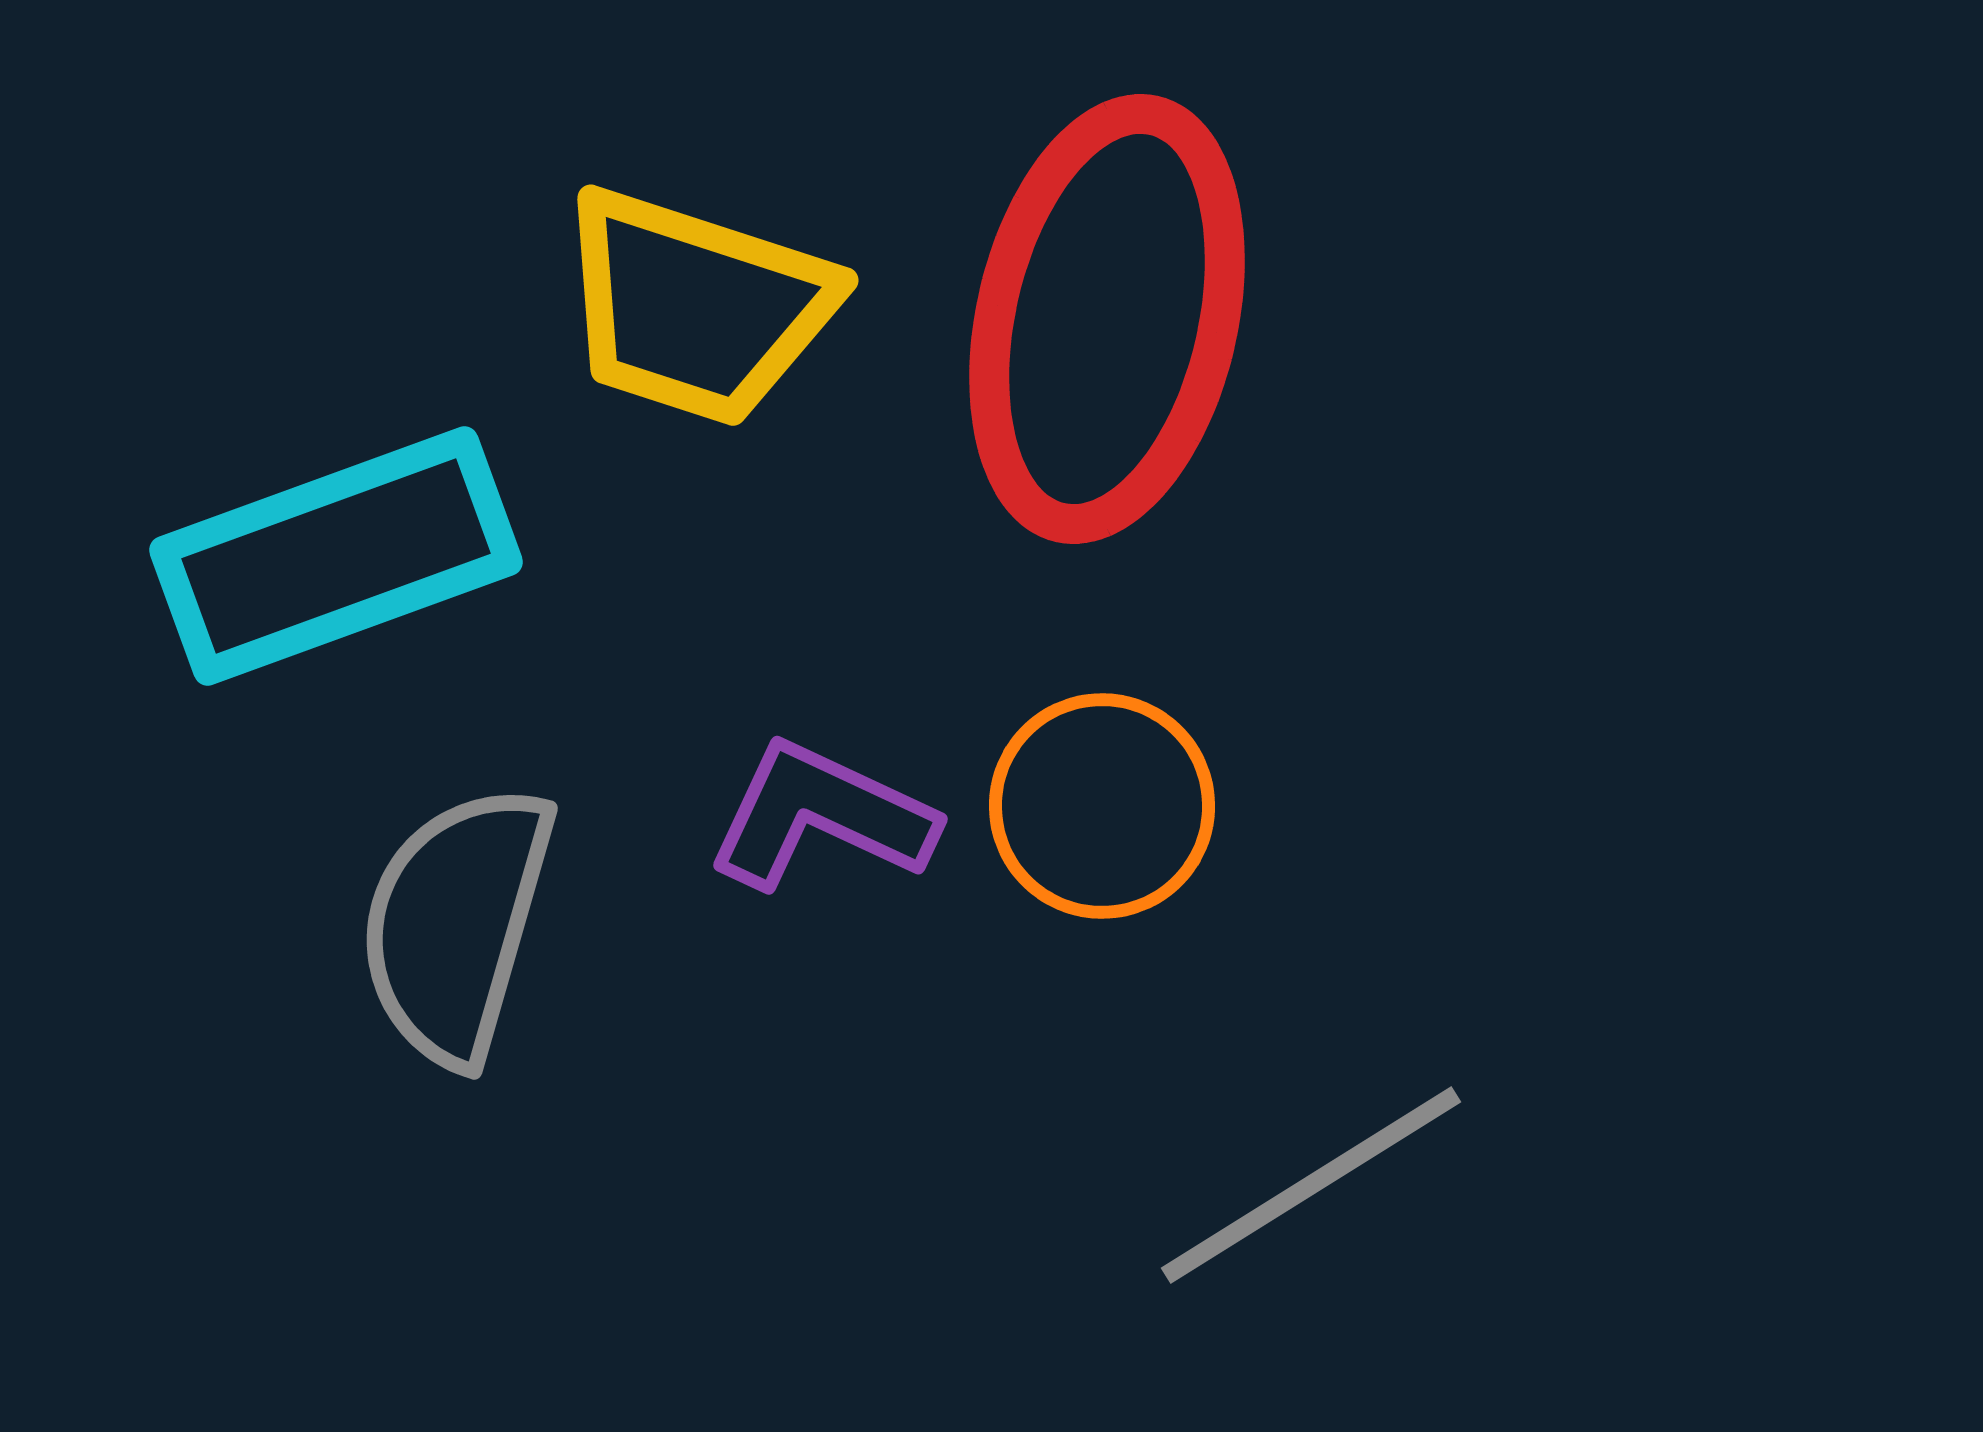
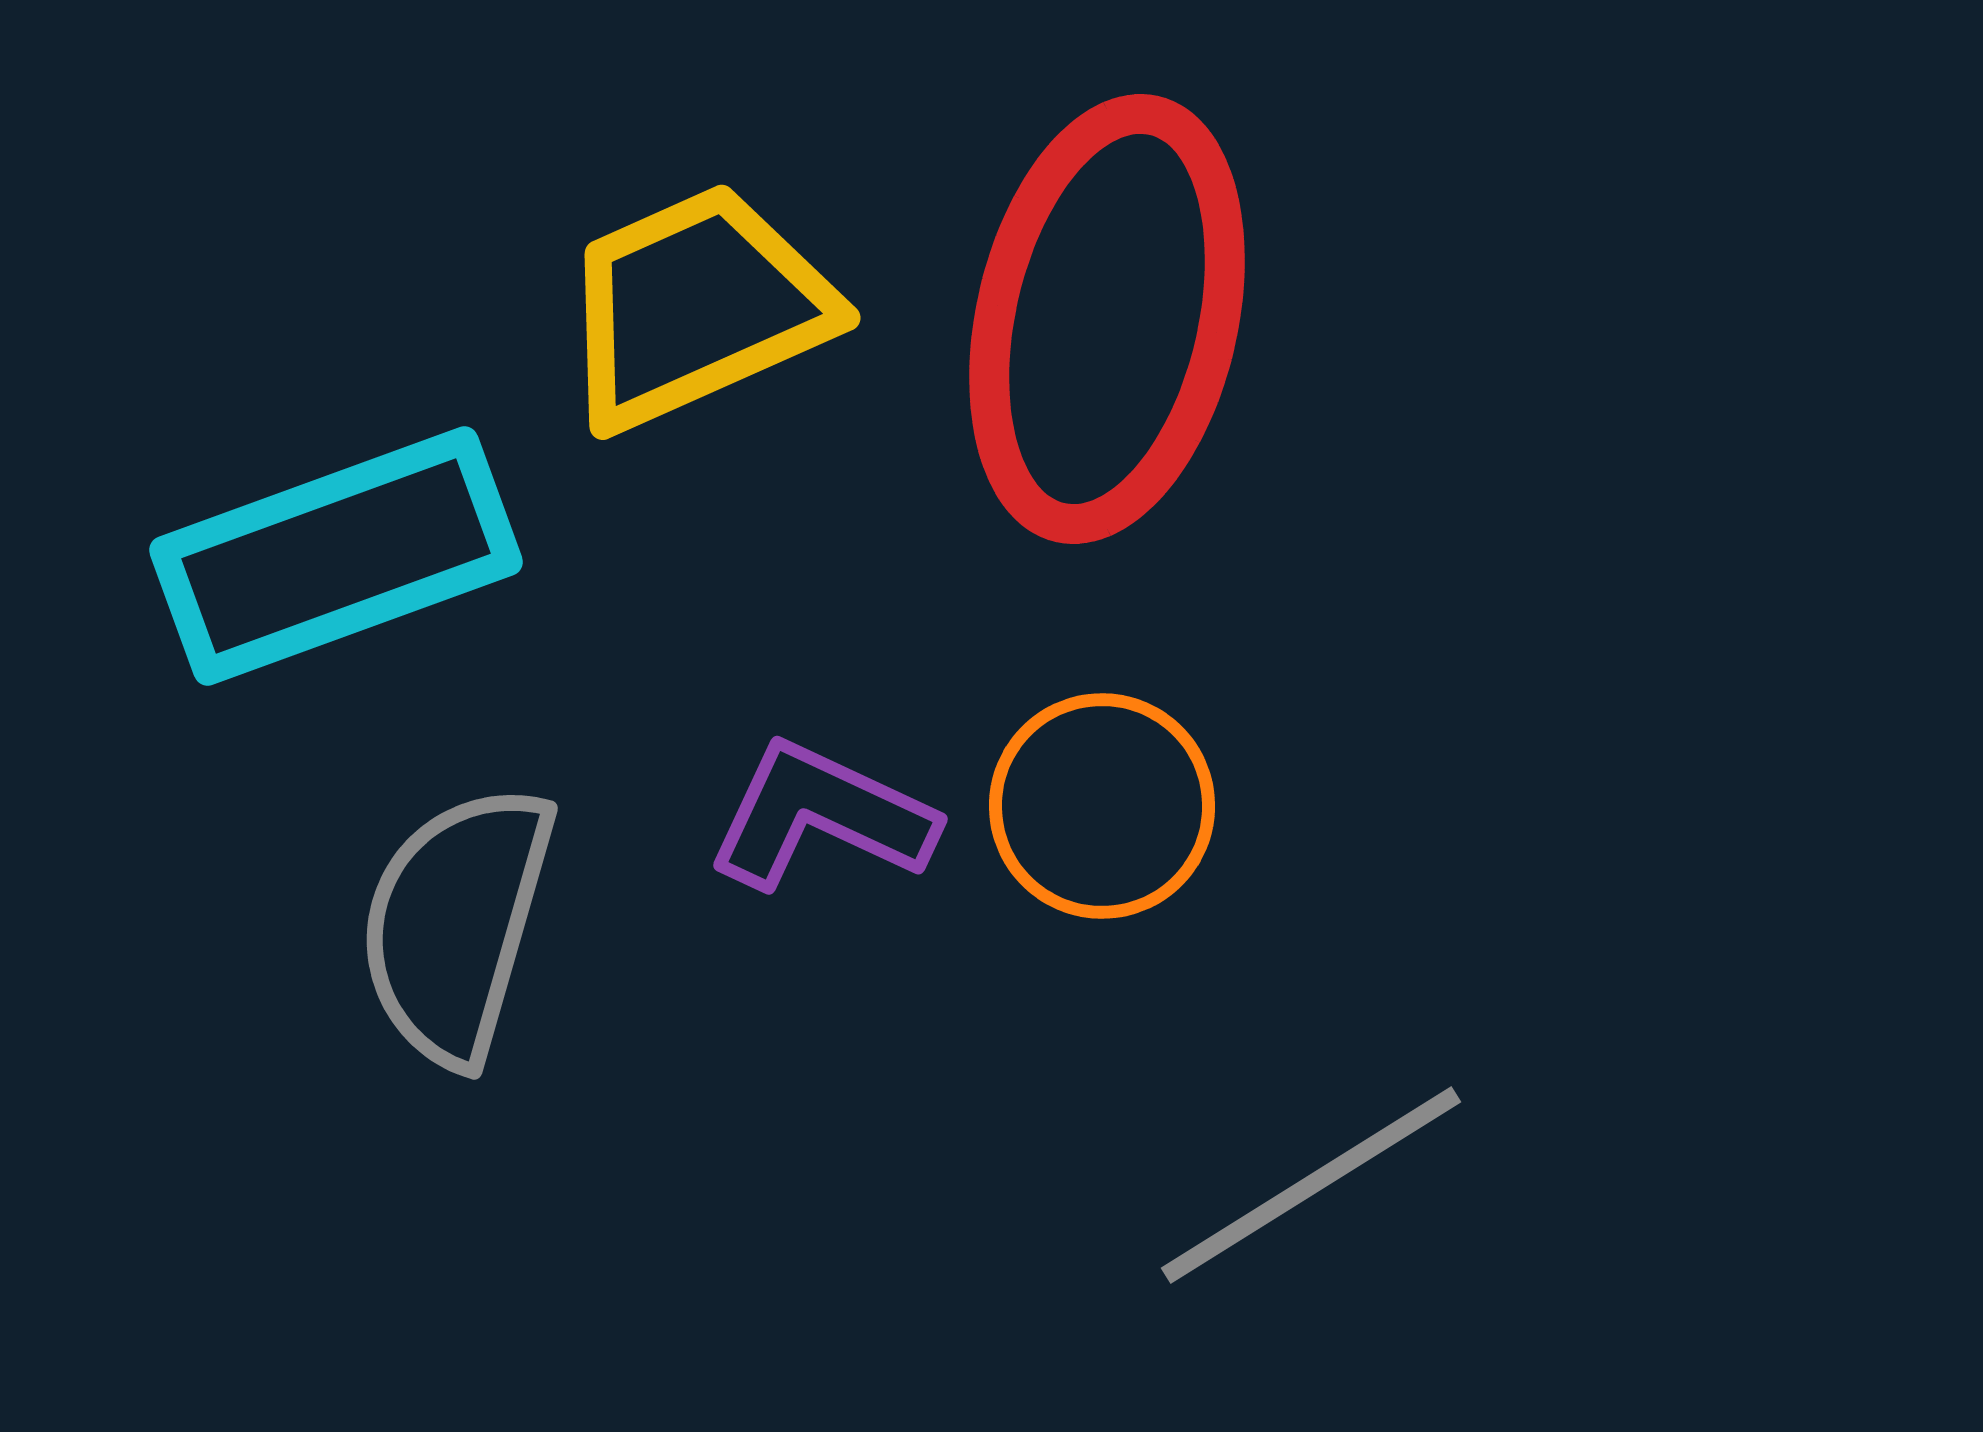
yellow trapezoid: rotated 138 degrees clockwise
